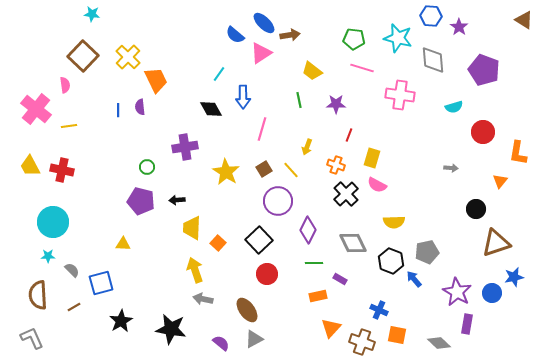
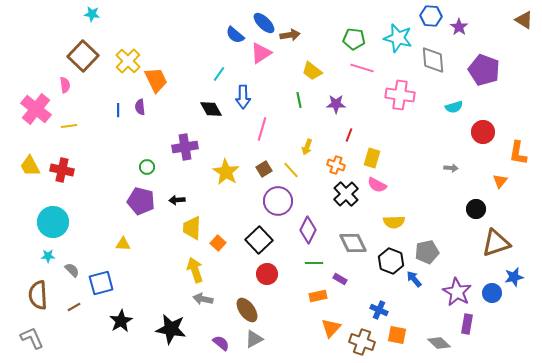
yellow cross at (128, 57): moved 4 px down
